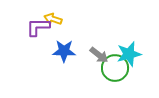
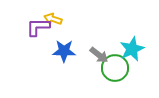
cyan star: moved 3 px right, 5 px up; rotated 10 degrees counterclockwise
